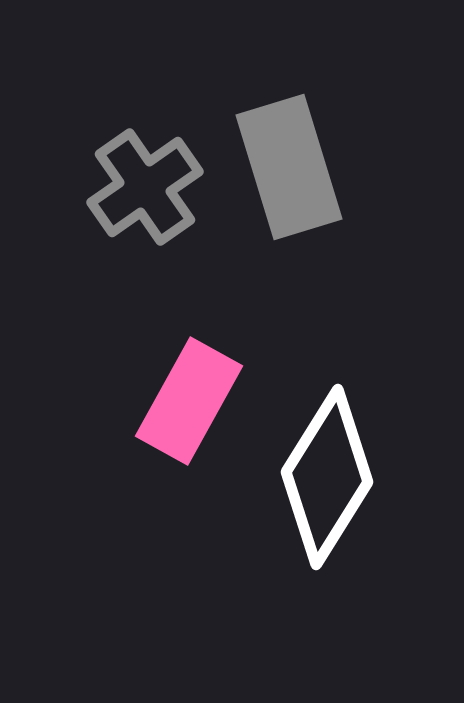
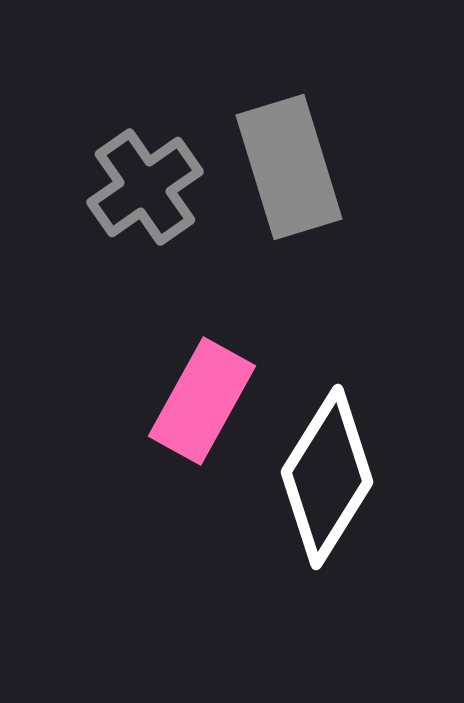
pink rectangle: moved 13 px right
